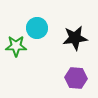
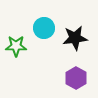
cyan circle: moved 7 px right
purple hexagon: rotated 25 degrees clockwise
